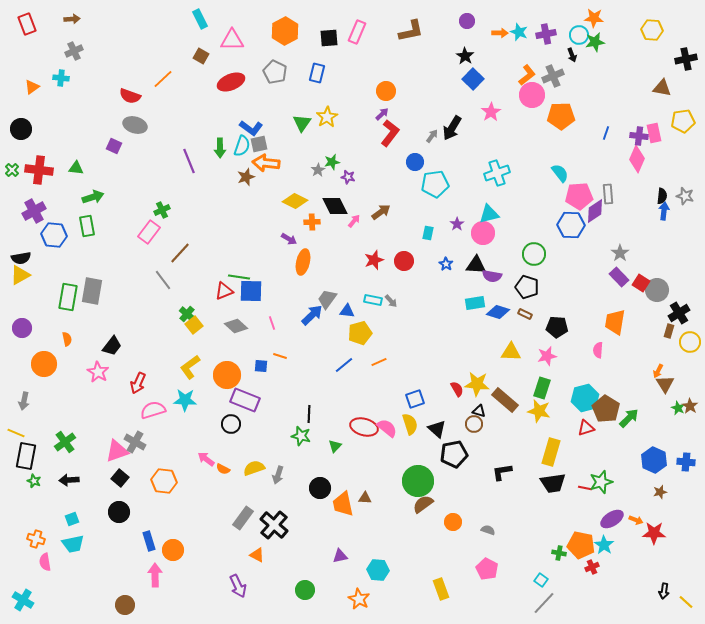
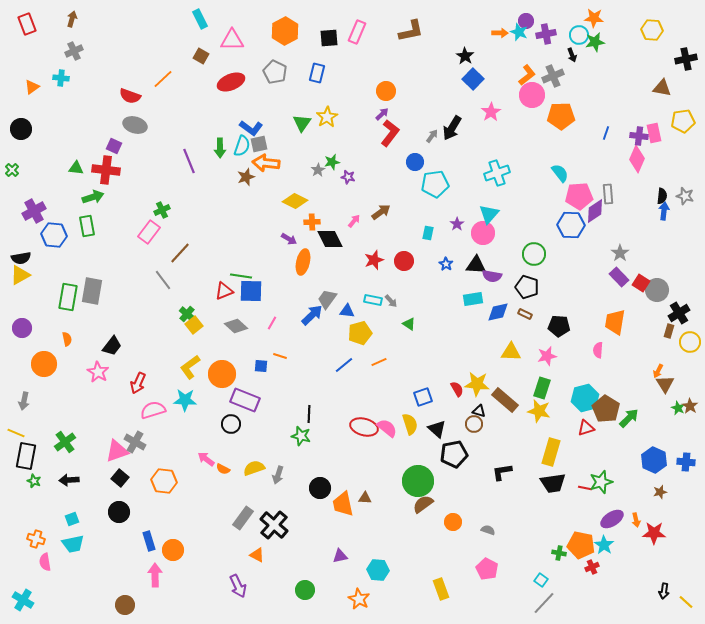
brown arrow at (72, 19): rotated 70 degrees counterclockwise
purple circle at (467, 21): moved 59 px right
red cross at (39, 170): moved 67 px right
black diamond at (335, 206): moved 5 px left, 33 px down
cyan triangle at (489, 214): rotated 35 degrees counterclockwise
green line at (239, 277): moved 2 px right, 1 px up
cyan rectangle at (475, 303): moved 2 px left, 4 px up
blue diamond at (498, 312): rotated 30 degrees counterclockwise
pink line at (272, 323): rotated 48 degrees clockwise
black pentagon at (557, 327): moved 2 px right, 1 px up
orange circle at (227, 375): moved 5 px left, 1 px up
blue square at (415, 399): moved 8 px right, 2 px up
green triangle at (335, 446): moved 74 px right, 122 px up; rotated 40 degrees counterclockwise
orange arrow at (636, 520): rotated 56 degrees clockwise
